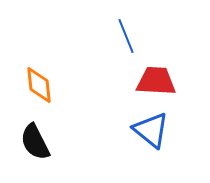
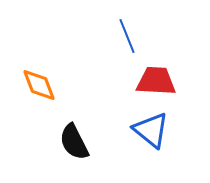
blue line: moved 1 px right
orange diamond: rotated 15 degrees counterclockwise
black semicircle: moved 39 px right
